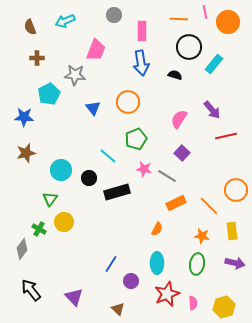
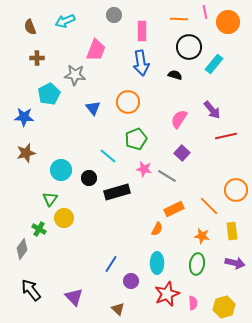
orange rectangle at (176, 203): moved 2 px left, 6 px down
yellow circle at (64, 222): moved 4 px up
